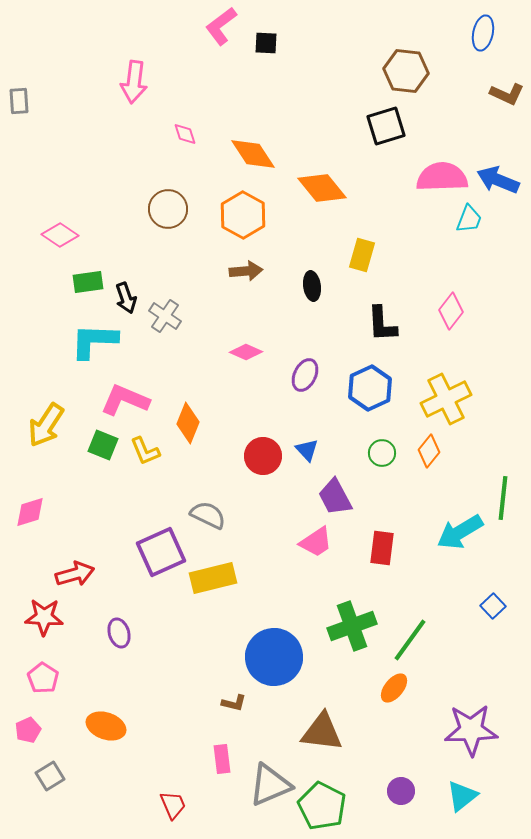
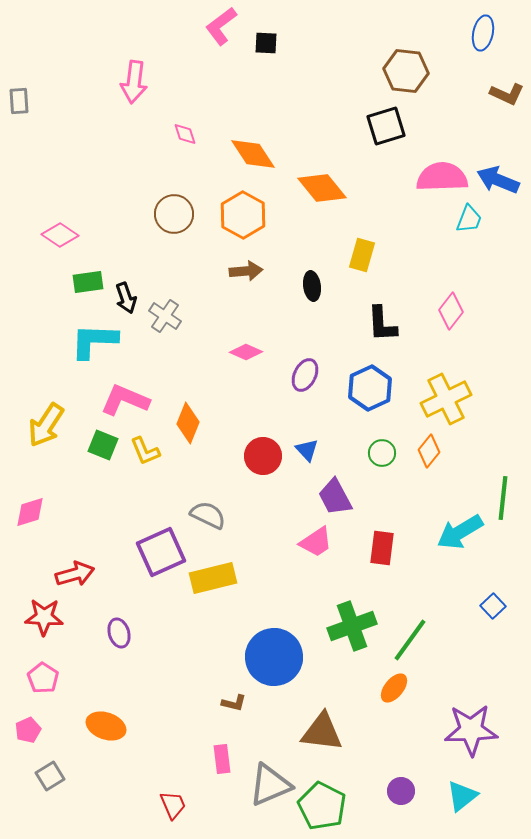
brown circle at (168, 209): moved 6 px right, 5 px down
